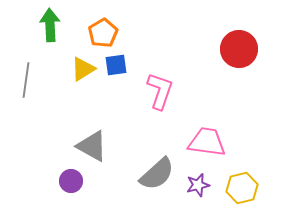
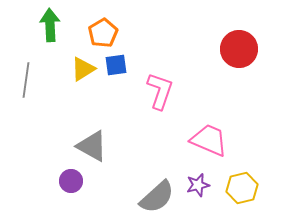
pink trapezoid: moved 2 px right, 2 px up; rotated 15 degrees clockwise
gray semicircle: moved 23 px down
